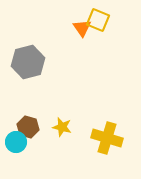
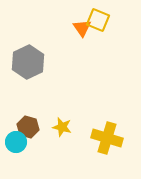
gray hexagon: rotated 12 degrees counterclockwise
